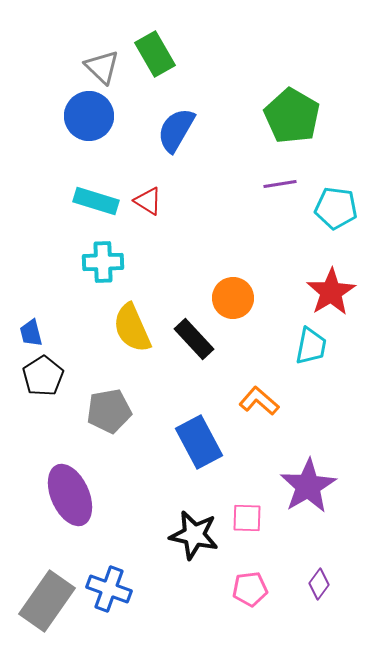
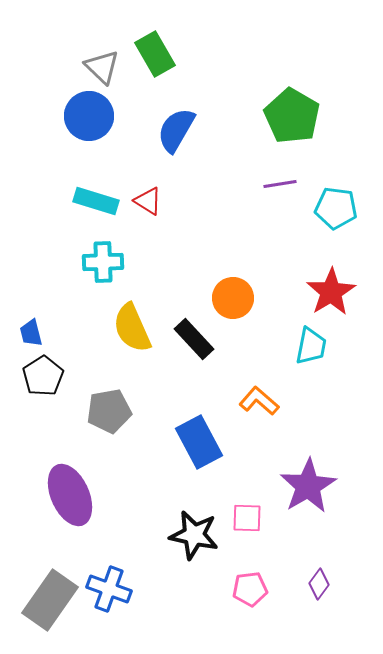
gray rectangle: moved 3 px right, 1 px up
